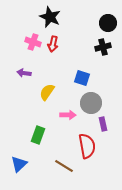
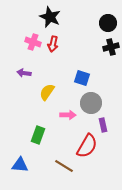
black cross: moved 8 px right
purple rectangle: moved 1 px down
red semicircle: rotated 40 degrees clockwise
blue triangle: moved 1 px right, 1 px down; rotated 48 degrees clockwise
